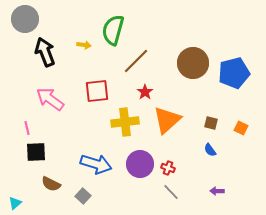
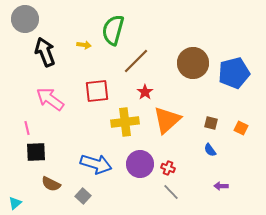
purple arrow: moved 4 px right, 5 px up
